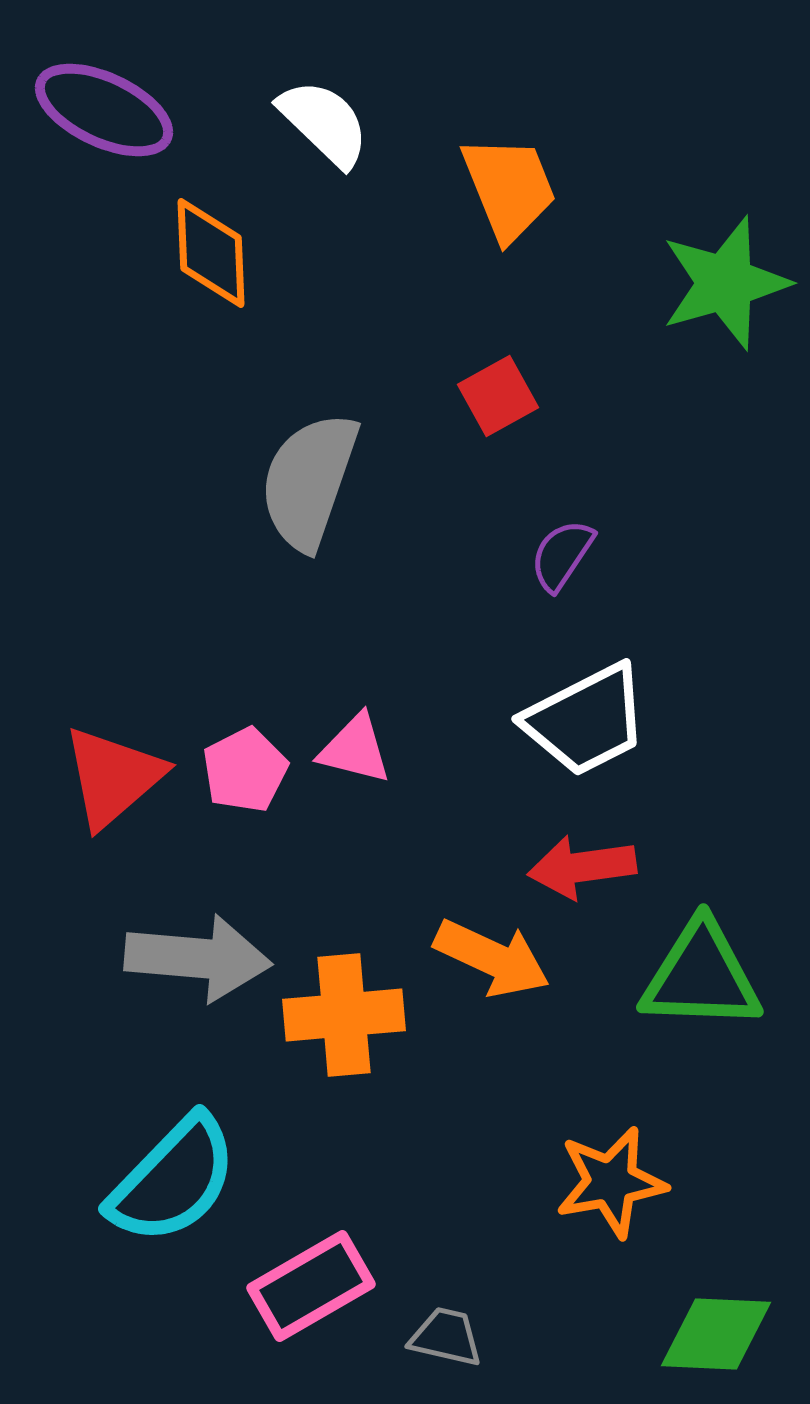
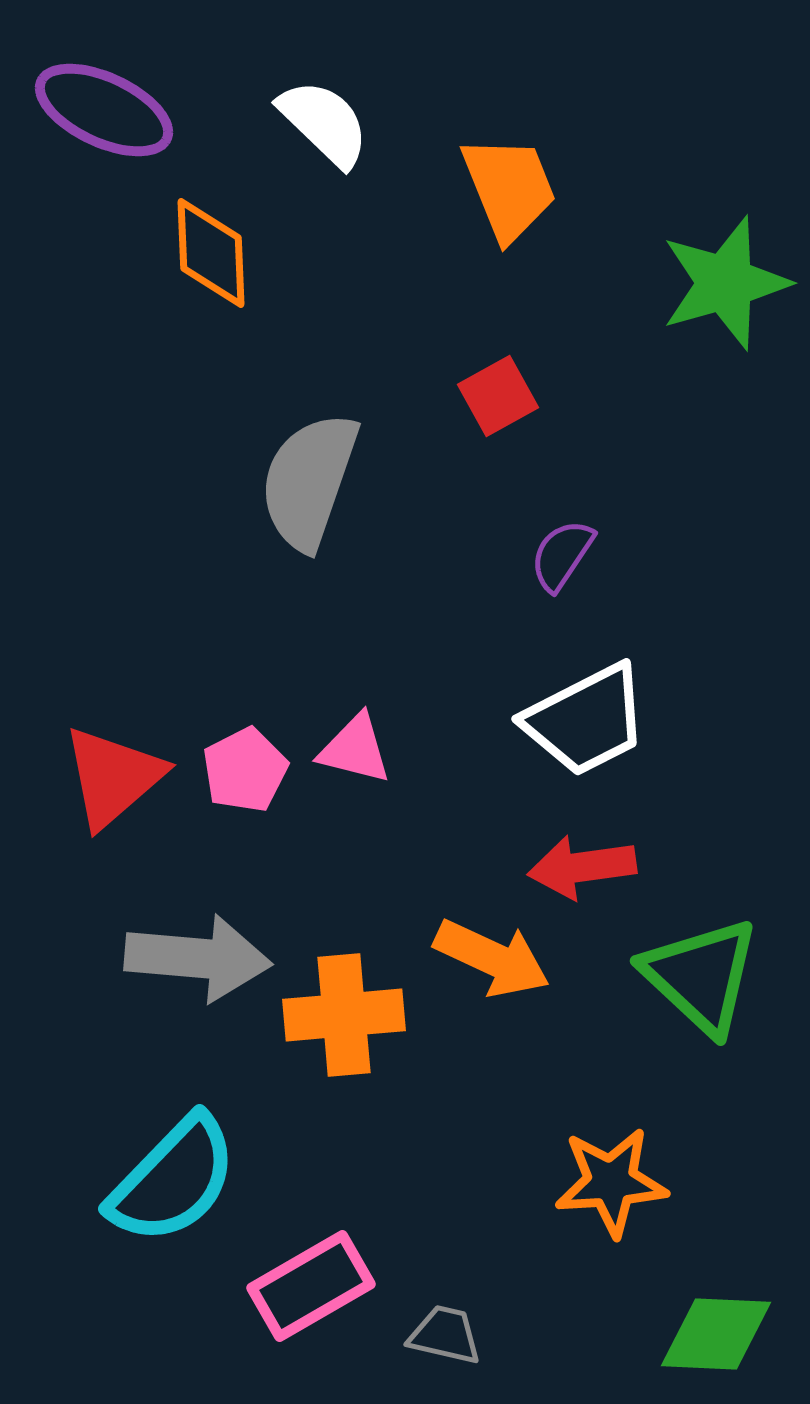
green triangle: rotated 41 degrees clockwise
orange star: rotated 6 degrees clockwise
gray trapezoid: moved 1 px left, 2 px up
